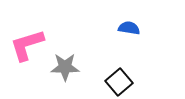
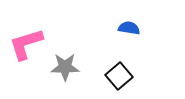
pink L-shape: moved 1 px left, 1 px up
black square: moved 6 px up
